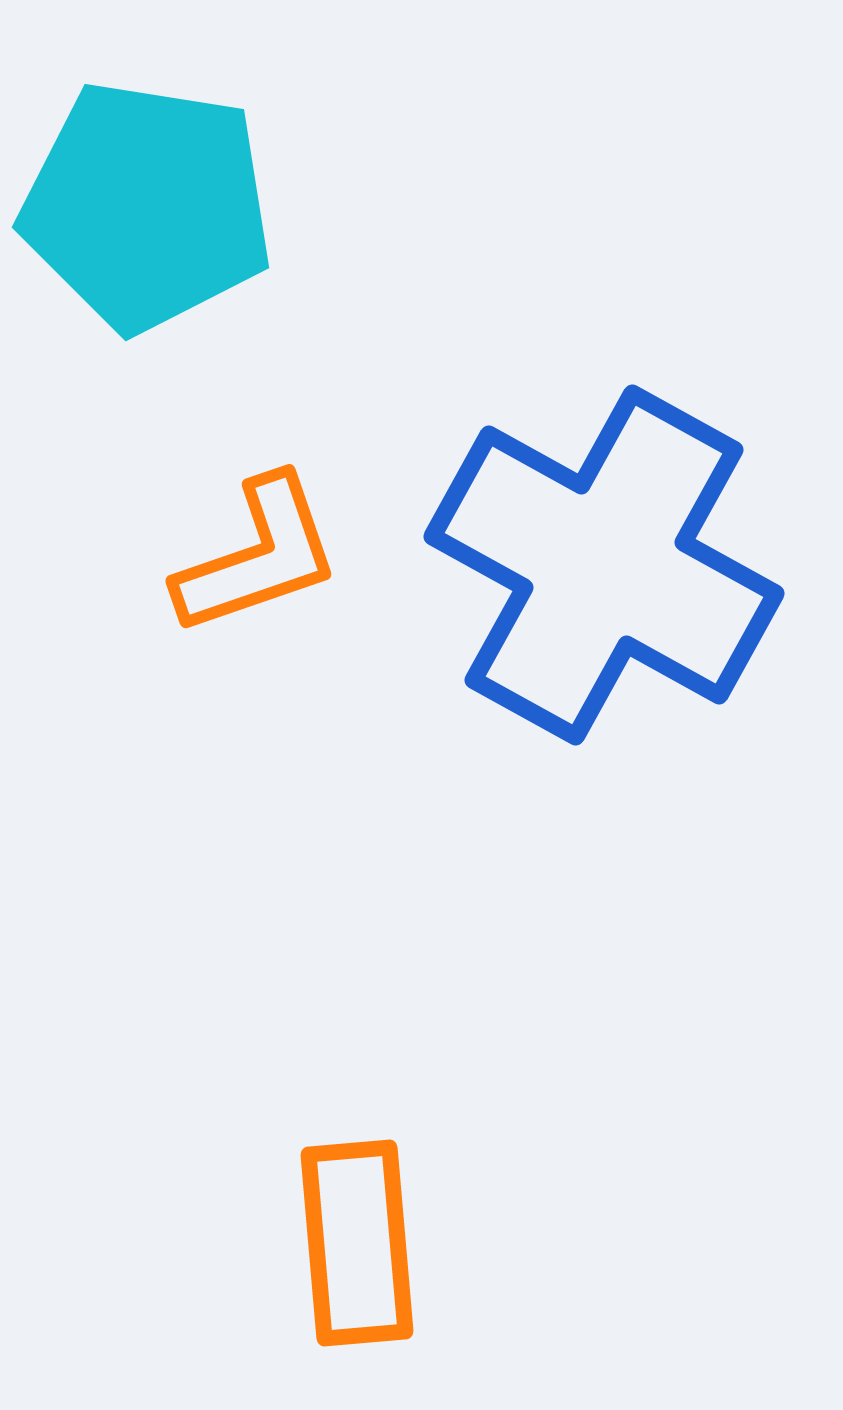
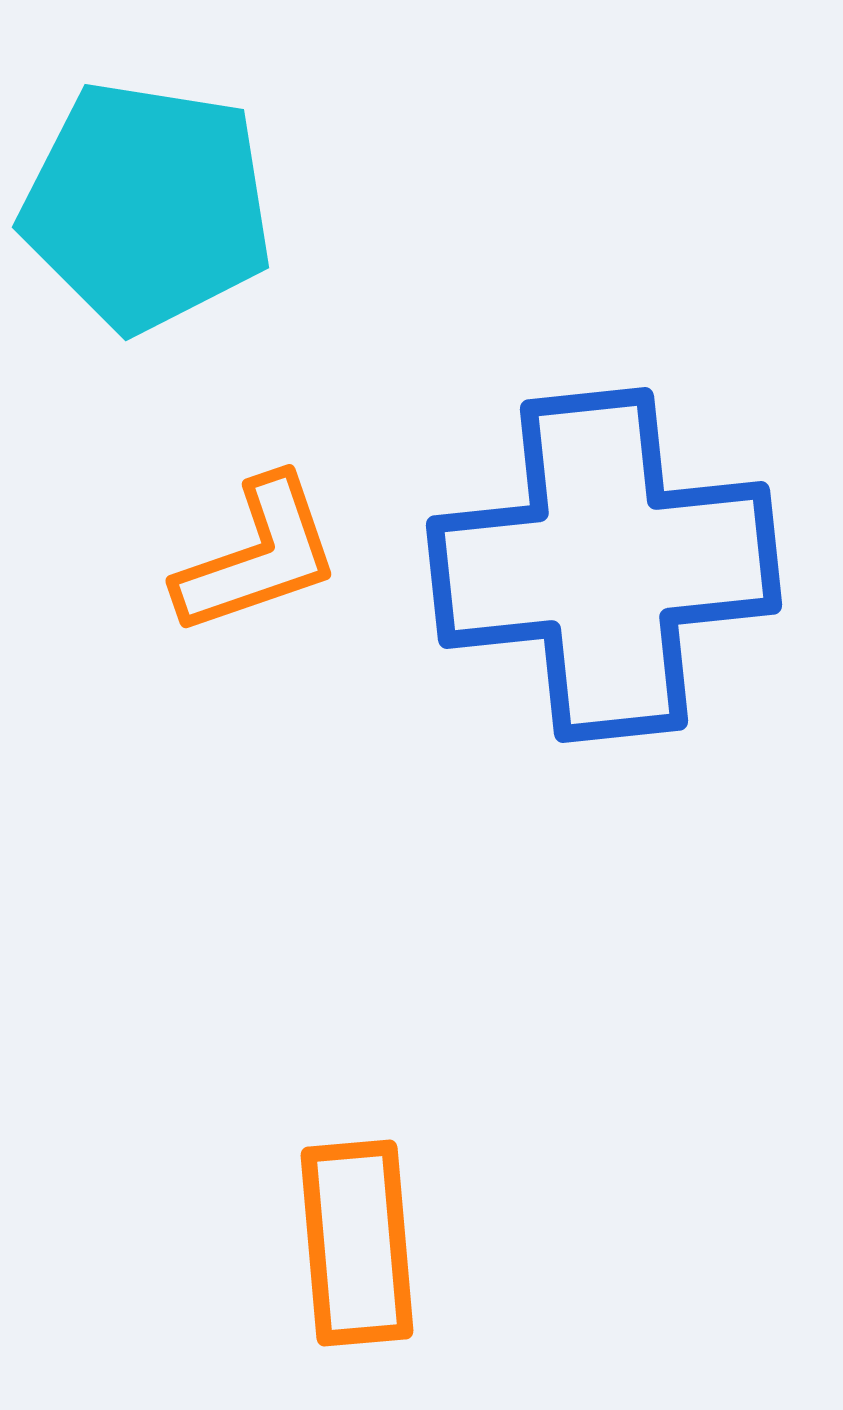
blue cross: rotated 35 degrees counterclockwise
